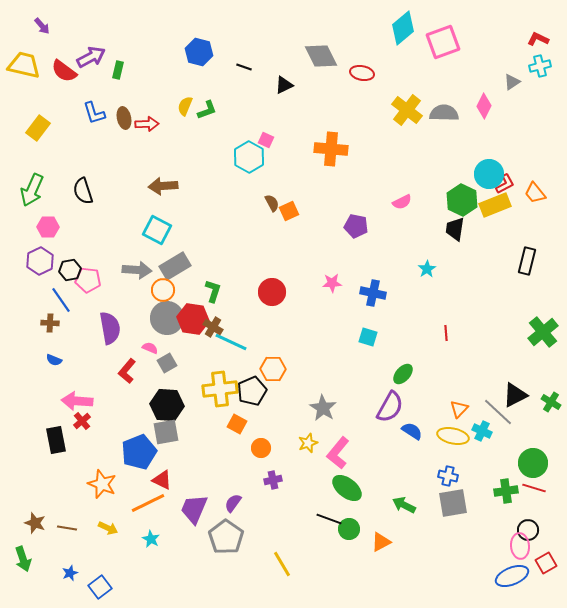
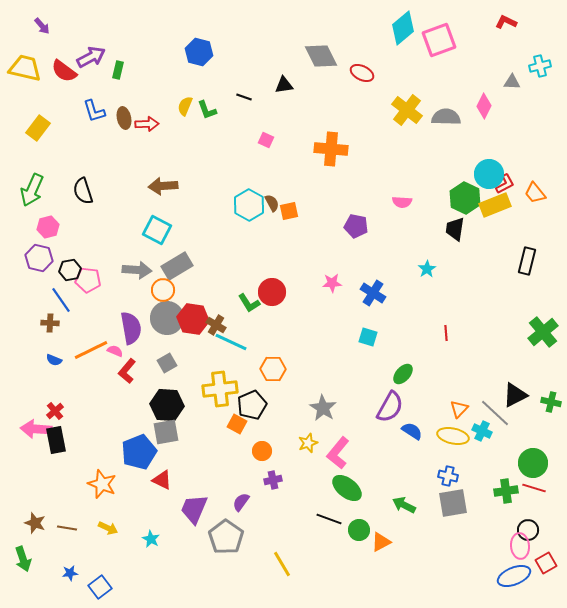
red L-shape at (538, 39): moved 32 px left, 17 px up
pink square at (443, 42): moved 4 px left, 2 px up
yellow trapezoid at (24, 65): moved 1 px right, 3 px down
black line at (244, 67): moved 30 px down
red ellipse at (362, 73): rotated 15 degrees clockwise
gray triangle at (512, 82): rotated 36 degrees clockwise
black triangle at (284, 85): rotated 18 degrees clockwise
green L-shape at (207, 110): rotated 90 degrees clockwise
blue L-shape at (94, 113): moved 2 px up
gray semicircle at (444, 113): moved 2 px right, 4 px down
cyan hexagon at (249, 157): moved 48 px down
green hexagon at (462, 200): moved 3 px right, 2 px up
pink semicircle at (402, 202): rotated 30 degrees clockwise
orange square at (289, 211): rotated 12 degrees clockwise
pink hexagon at (48, 227): rotated 15 degrees counterclockwise
purple hexagon at (40, 261): moved 1 px left, 3 px up; rotated 20 degrees counterclockwise
gray rectangle at (175, 266): moved 2 px right
green L-shape at (213, 291): moved 36 px right, 12 px down; rotated 130 degrees clockwise
blue cross at (373, 293): rotated 20 degrees clockwise
brown cross at (213, 327): moved 3 px right, 2 px up
purple semicircle at (110, 328): moved 21 px right
pink semicircle at (150, 348): moved 35 px left, 3 px down
black pentagon at (252, 391): moved 14 px down
pink arrow at (77, 401): moved 41 px left, 28 px down
green cross at (551, 402): rotated 18 degrees counterclockwise
gray line at (498, 412): moved 3 px left, 1 px down
red cross at (82, 421): moved 27 px left, 10 px up
orange circle at (261, 448): moved 1 px right, 3 px down
orange line at (148, 503): moved 57 px left, 153 px up
purple semicircle at (233, 503): moved 8 px right, 1 px up
green circle at (349, 529): moved 10 px right, 1 px down
blue star at (70, 573): rotated 14 degrees clockwise
blue ellipse at (512, 576): moved 2 px right
